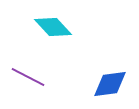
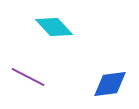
cyan diamond: moved 1 px right
